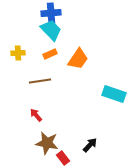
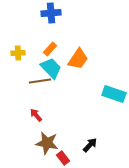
cyan trapezoid: moved 38 px down
orange rectangle: moved 5 px up; rotated 24 degrees counterclockwise
